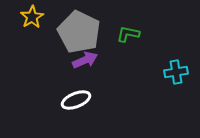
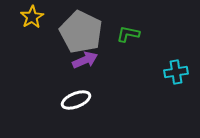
gray pentagon: moved 2 px right
